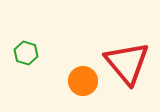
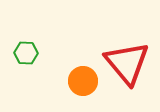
green hexagon: rotated 15 degrees counterclockwise
